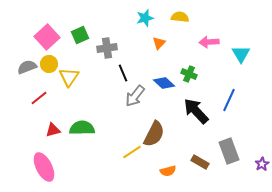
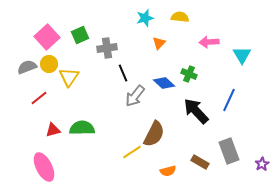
cyan triangle: moved 1 px right, 1 px down
